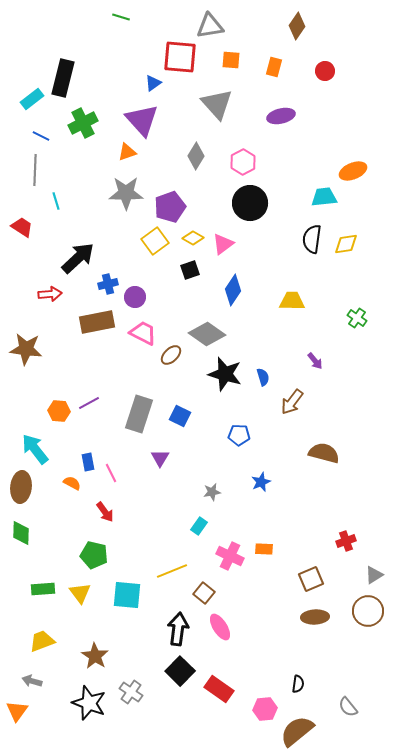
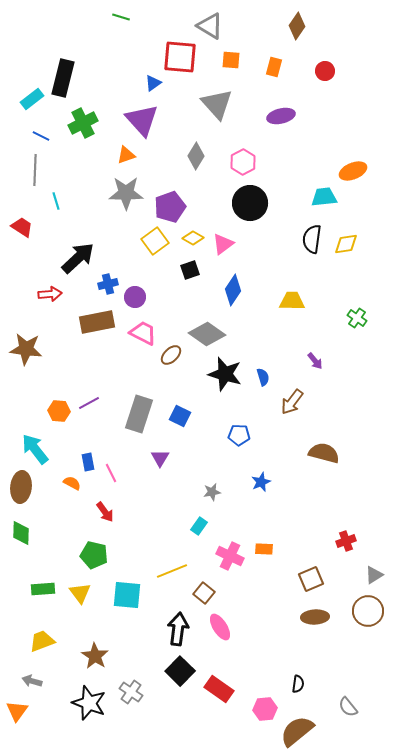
gray triangle at (210, 26): rotated 40 degrees clockwise
orange triangle at (127, 152): moved 1 px left, 3 px down
